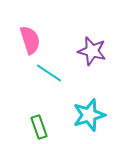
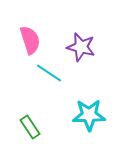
purple star: moved 11 px left, 4 px up
cyan star: rotated 16 degrees clockwise
green rectangle: moved 9 px left; rotated 15 degrees counterclockwise
